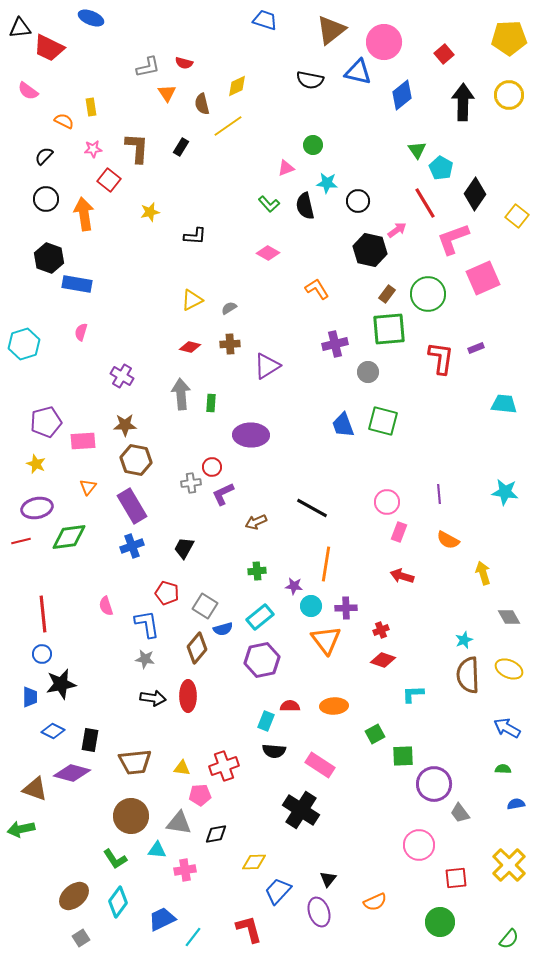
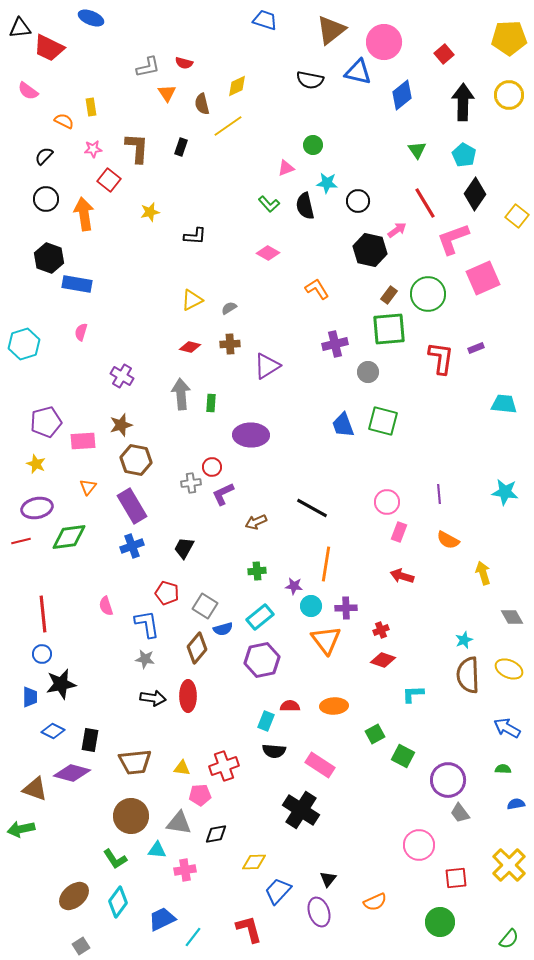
black rectangle at (181, 147): rotated 12 degrees counterclockwise
cyan pentagon at (441, 168): moved 23 px right, 13 px up
brown rectangle at (387, 294): moved 2 px right, 1 px down
brown star at (125, 425): moved 4 px left; rotated 15 degrees counterclockwise
gray diamond at (509, 617): moved 3 px right
green square at (403, 756): rotated 30 degrees clockwise
purple circle at (434, 784): moved 14 px right, 4 px up
gray square at (81, 938): moved 8 px down
